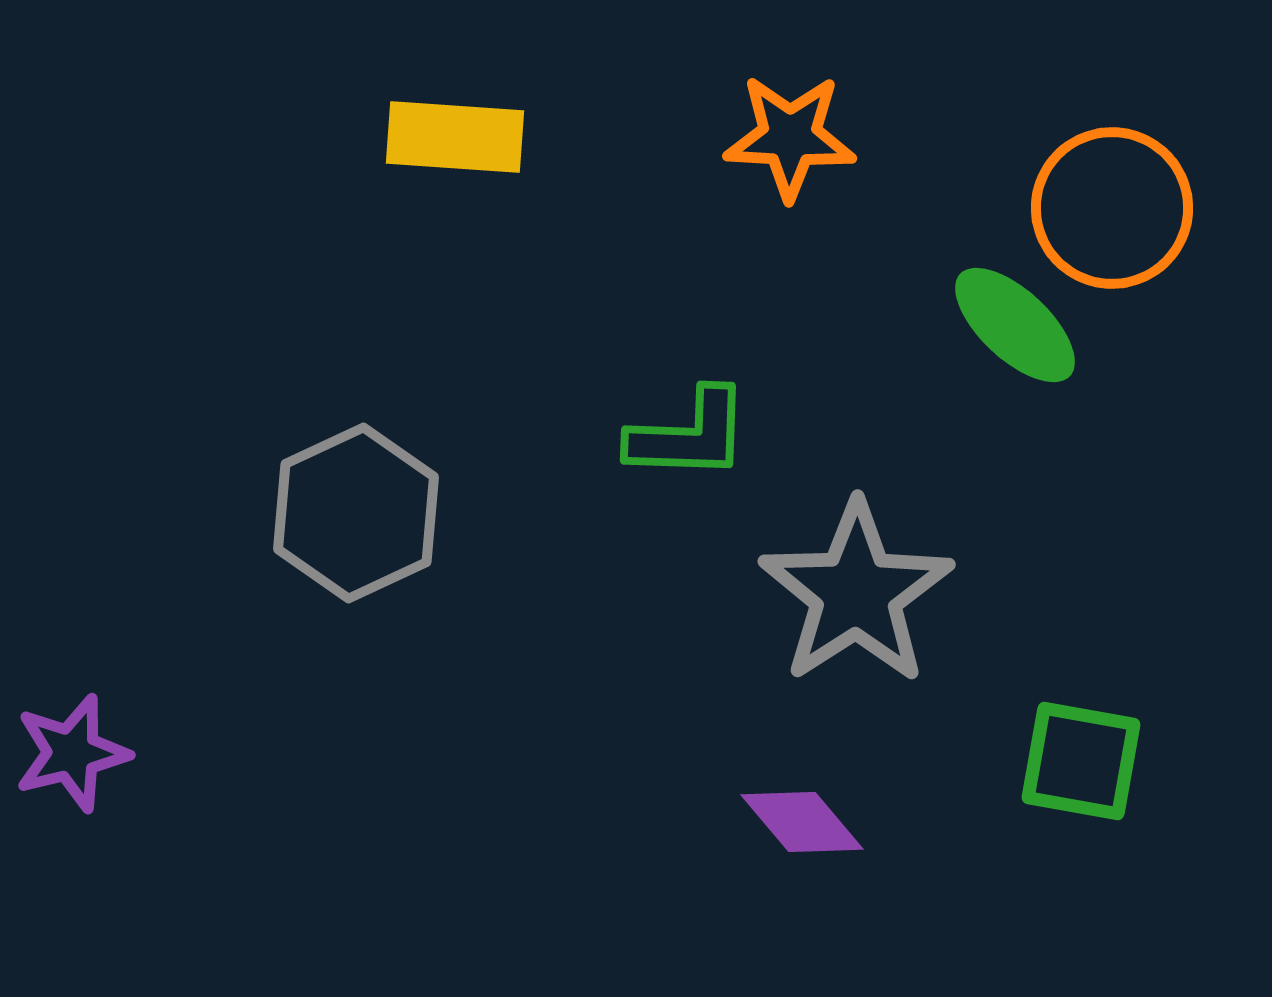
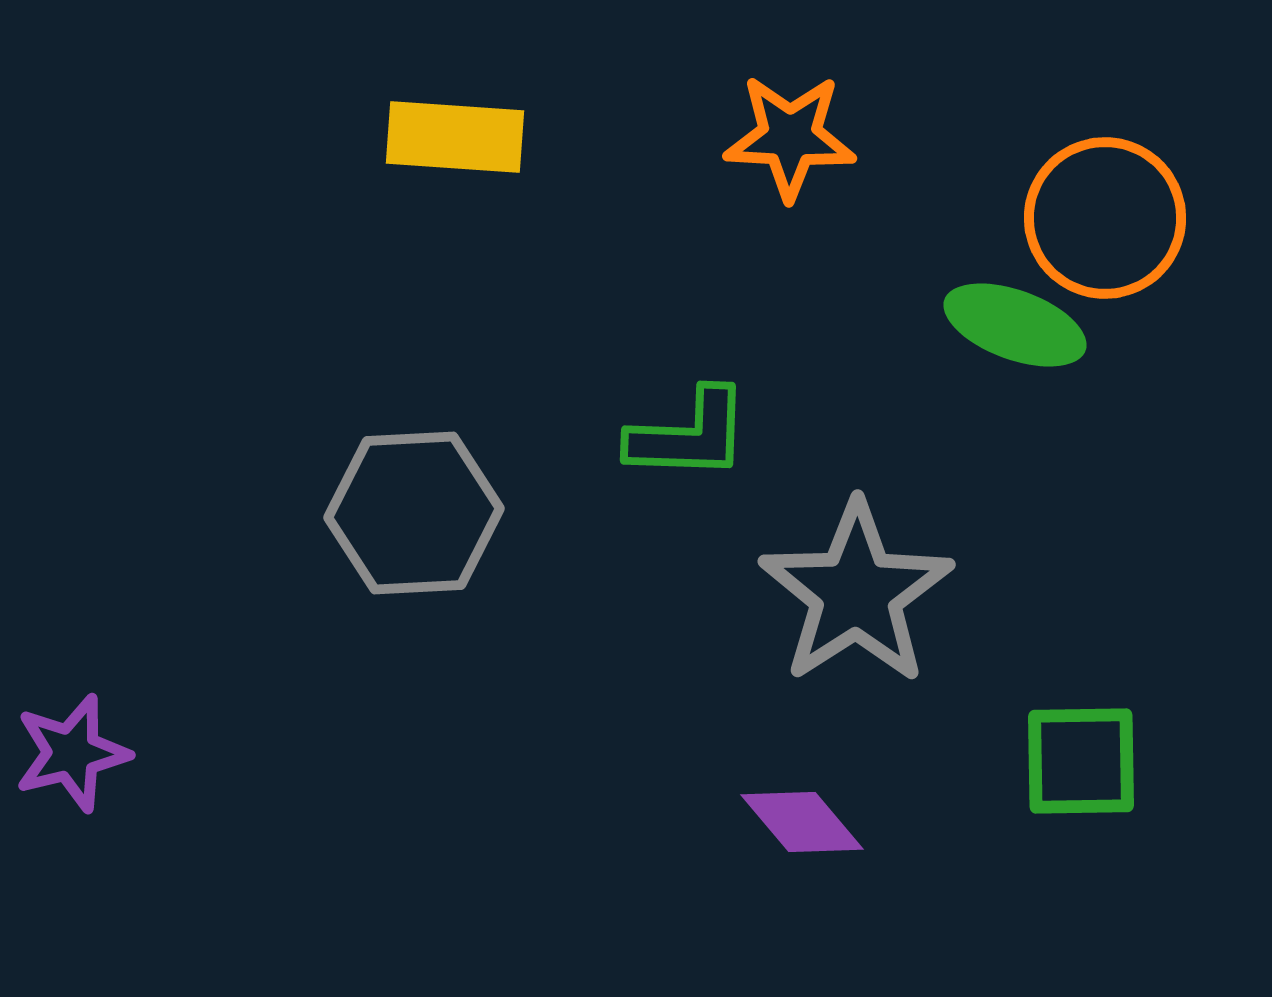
orange circle: moved 7 px left, 10 px down
green ellipse: rotated 23 degrees counterclockwise
gray hexagon: moved 58 px right; rotated 22 degrees clockwise
green square: rotated 11 degrees counterclockwise
